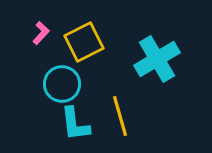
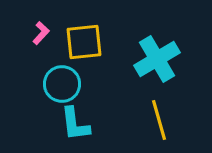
yellow square: rotated 21 degrees clockwise
yellow line: moved 39 px right, 4 px down
